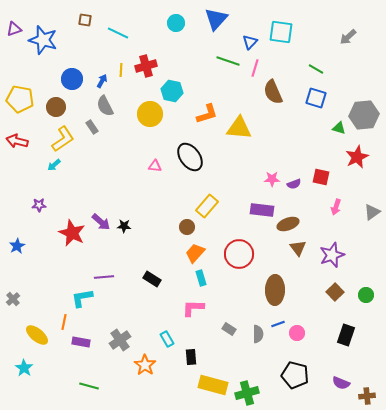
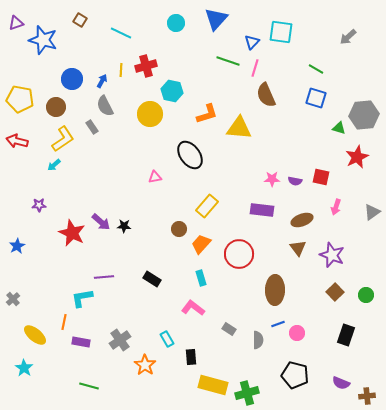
brown square at (85, 20): moved 5 px left; rotated 24 degrees clockwise
purple triangle at (14, 29): moved 2 px right, 6 px up
cyan line at (118, 33): moved 3 px right
blue triangle at (250, 42): moved 2 px right
brown semicircle at (273, 92): moved 7 px left, 3 px down
black ellipse at (190, 157): moved 2 px up
pink triangle at (155, 166): moved 11 px down; rotated 16 degrees counterclockwise
purple semicircle at (294, 184): moved 1 px right, 3 px up; rotated 32 degrees clockwise
brown ellipse at (288, 224): moved 14 px right, 4 px up
brown circle at (187, 227): moved 8 px left, 2 px down
orange trapezoid at (195, 253): moved 6 px right, 9 px up
purple star at (332, 255): rotated 30 degrees counterclockwise
pink L-shape at (193, 308): rotated 35 degrees clockwise
gray semicircle at (258, 334): moved 6 px down
yellow ellipse at (37, 335): moved 2 px left
